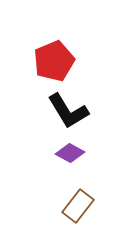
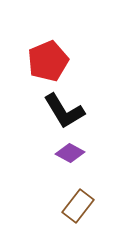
red pentagon: moved 6 px left
black L-shape: moved 4 px left
